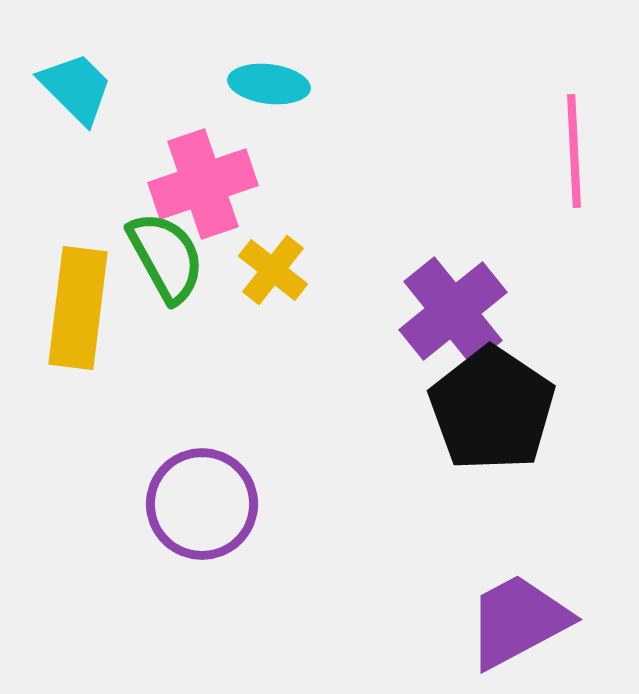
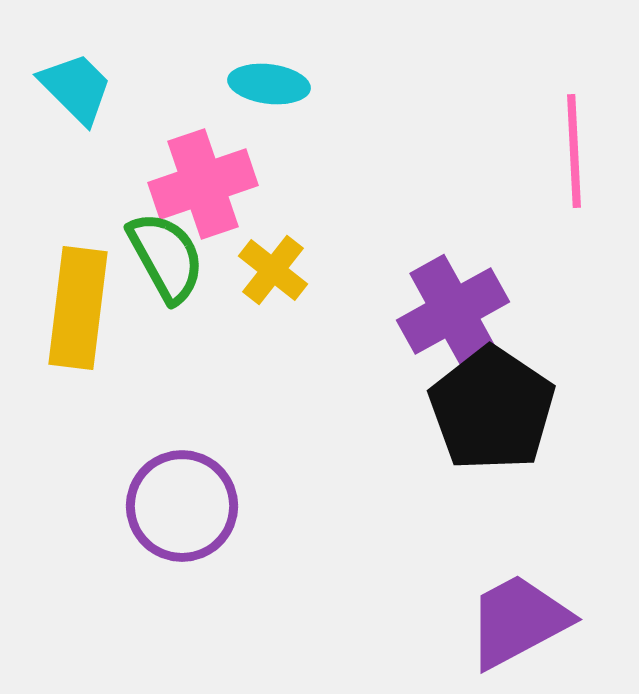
purple cross: rotated 10 degrees clockwise
purple circle: moved 20 px left, 2 px down
